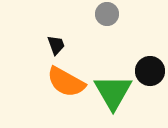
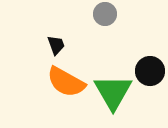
gray circle: moved 2 px left
